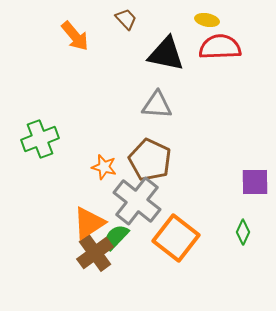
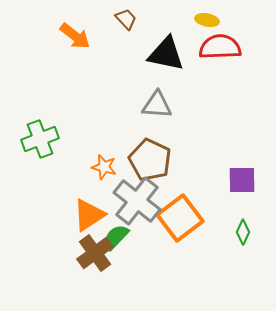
orange arrow: rotated 12 degrees counterclockwise
purple square: moved 13 px left, 2 px up
orange triangle: moved 8 px up
orange square: moved 4 px right, 20 px up; rotated 15 degrees clockwise
